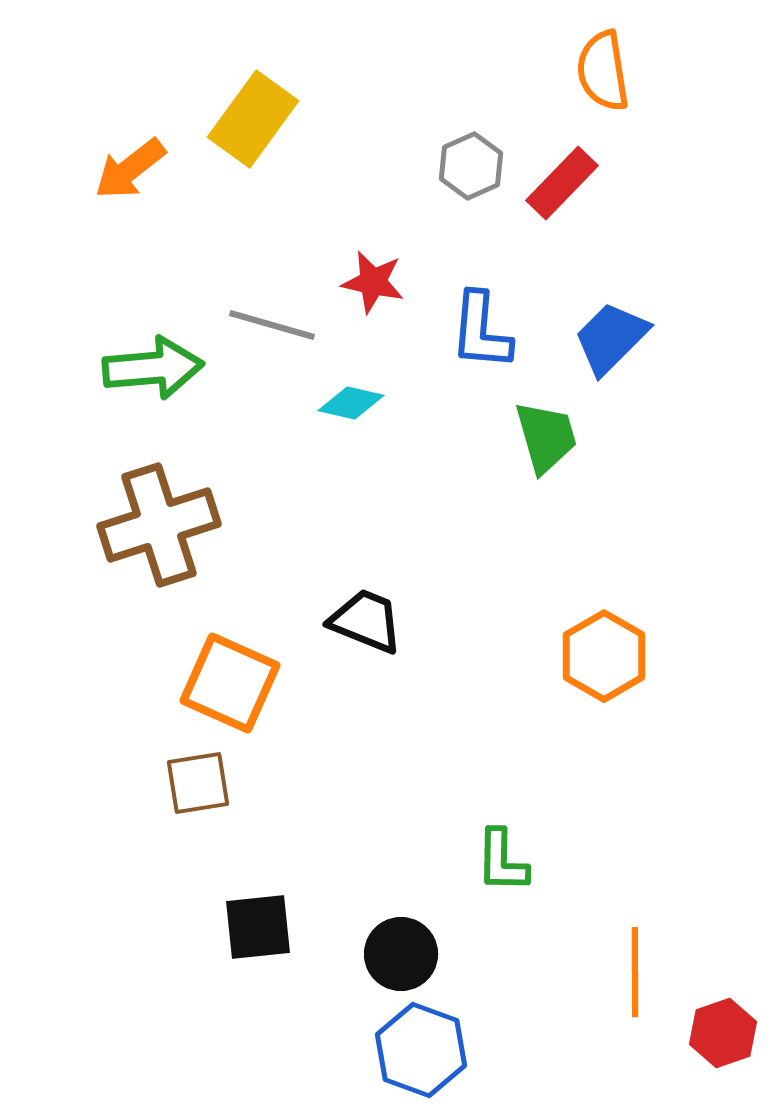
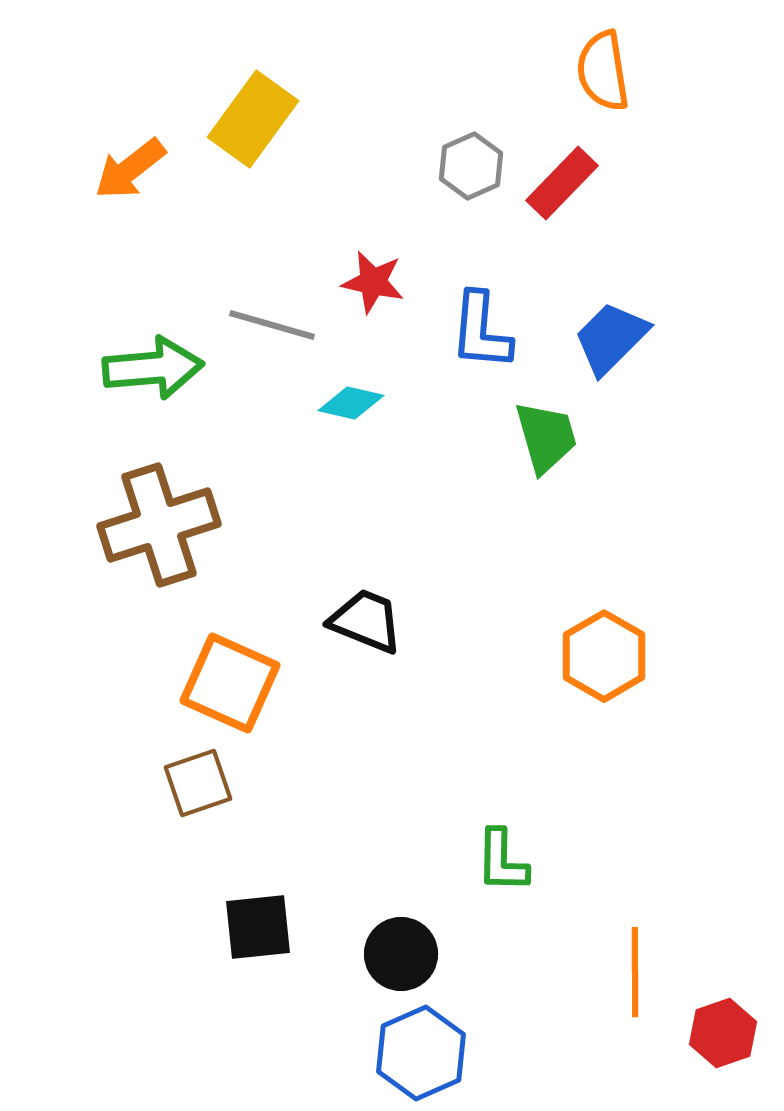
brown square: rotated 10 degrees counterclockwise
blue hexagon: moved 3 px down; rotated 16 degrees clockwise
